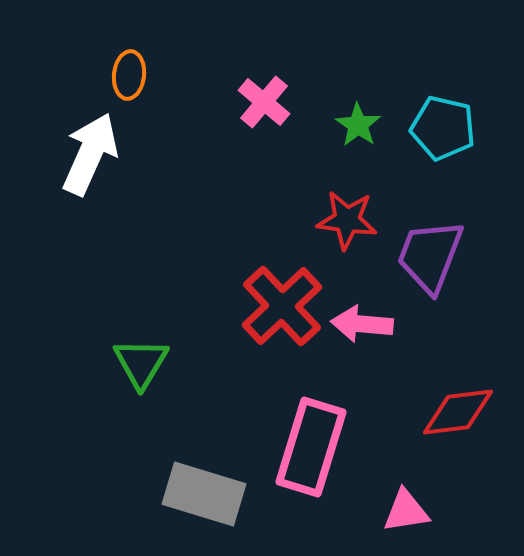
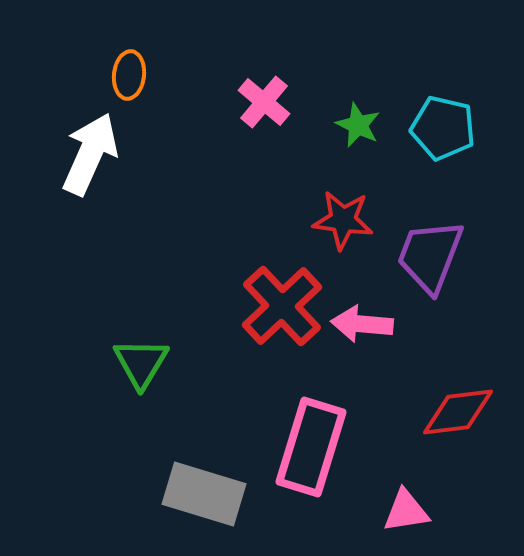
green star: rotated 9 degrees counterclockwise
red star: moved 4 px left
